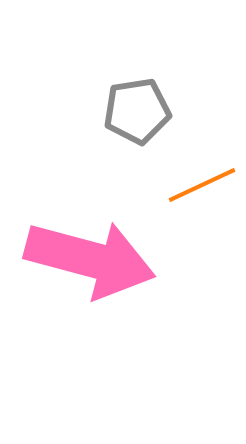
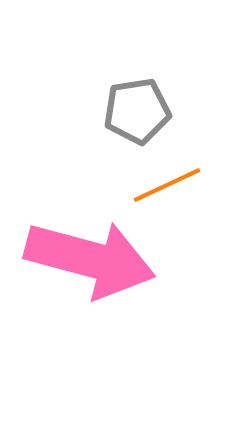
orange line: moved 35 px left
